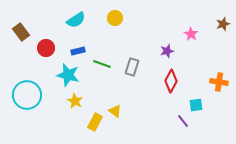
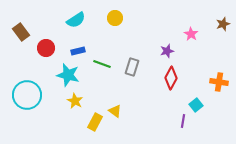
red diamond: moved 3 px up
cyan square: rotated 32 degrees counterclockwise
purple line: rotated 48 degrees clockwise
